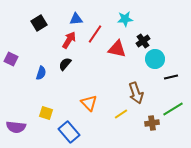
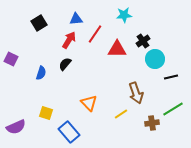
cyan star: moved 1 px left, 4 px up
red triangle: rotated 12 degrees counterclockwise
purple semicircle: rotated 30 degrees counterclockwise
